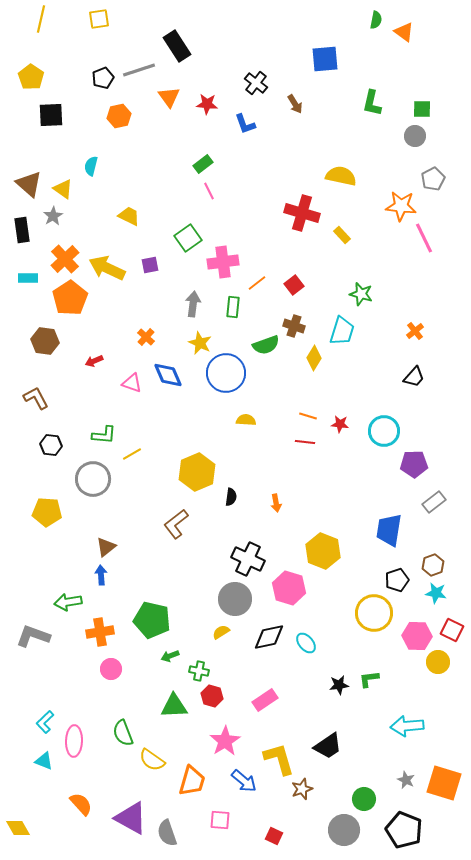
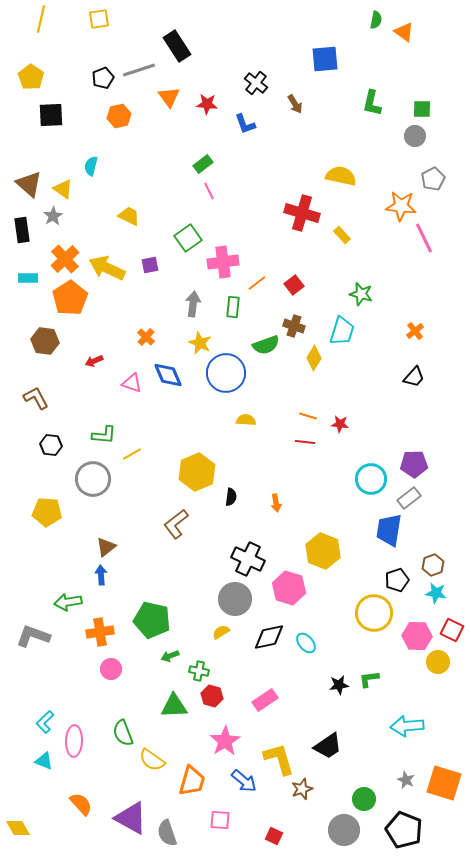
cyan circle at (384, 431): moved 13 px left, 48 px down
gray rectangle at (434, 502): moved 25 px left, 4 px up
